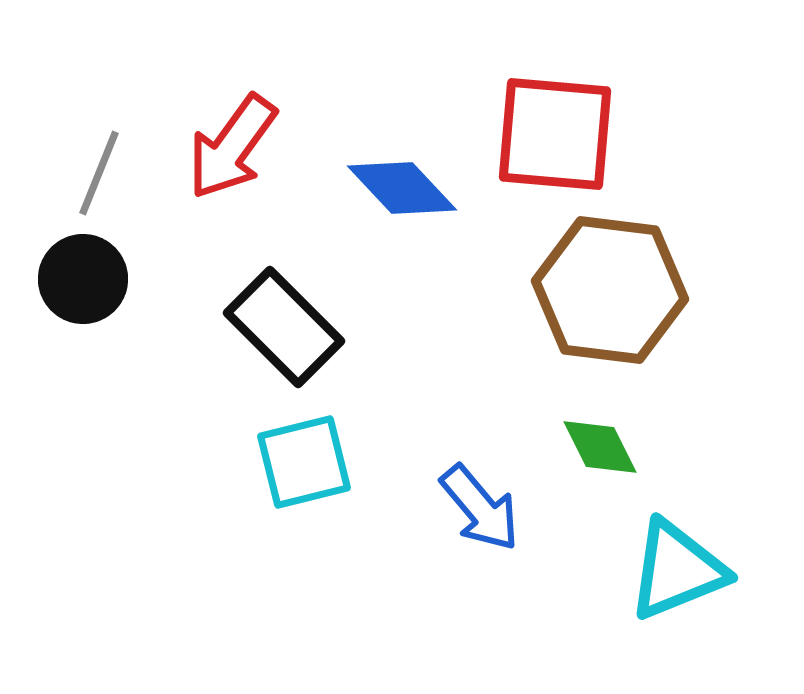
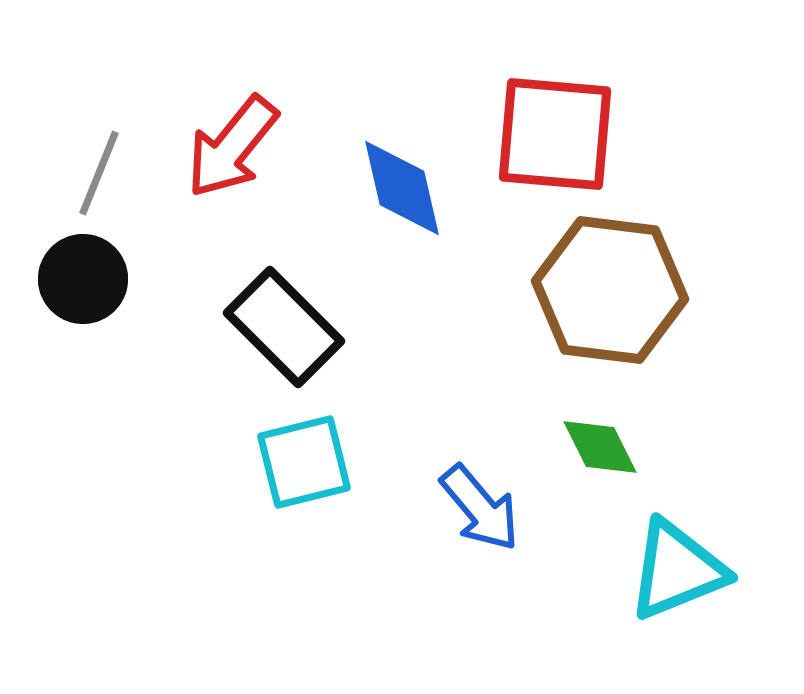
red arrow: rotated 3 degrees clockwise
blue diamond: rotated 30 degrees clockwise
